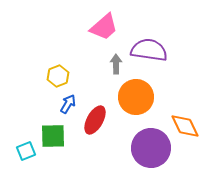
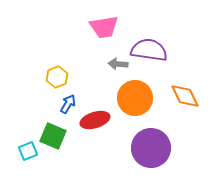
pink trapezoid: rotated 32 degrees clockwise
gray arrow: moved 2 px right; rotated 84 degrees counterclockwise
yellow hexagon: moved 1 px left, 1 px down
orange circle: moved 1 px left, 1 px down
red ellipse: rotated 44 degrees clockwise
orange diamond: moved 30 px up
green square: rotated 24 degrees clockwise
cyan square: moved 2 px right
